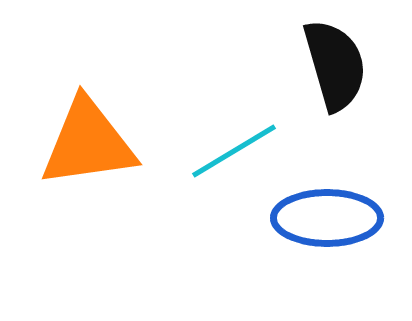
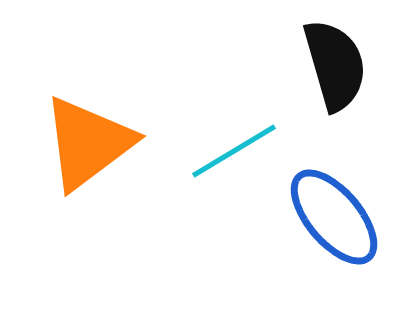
orange triangle: rotated 29 degrees counterclockwise
blue ellipse: moved 7 px right, 1 px up; rotated 50 degrees clockwise
